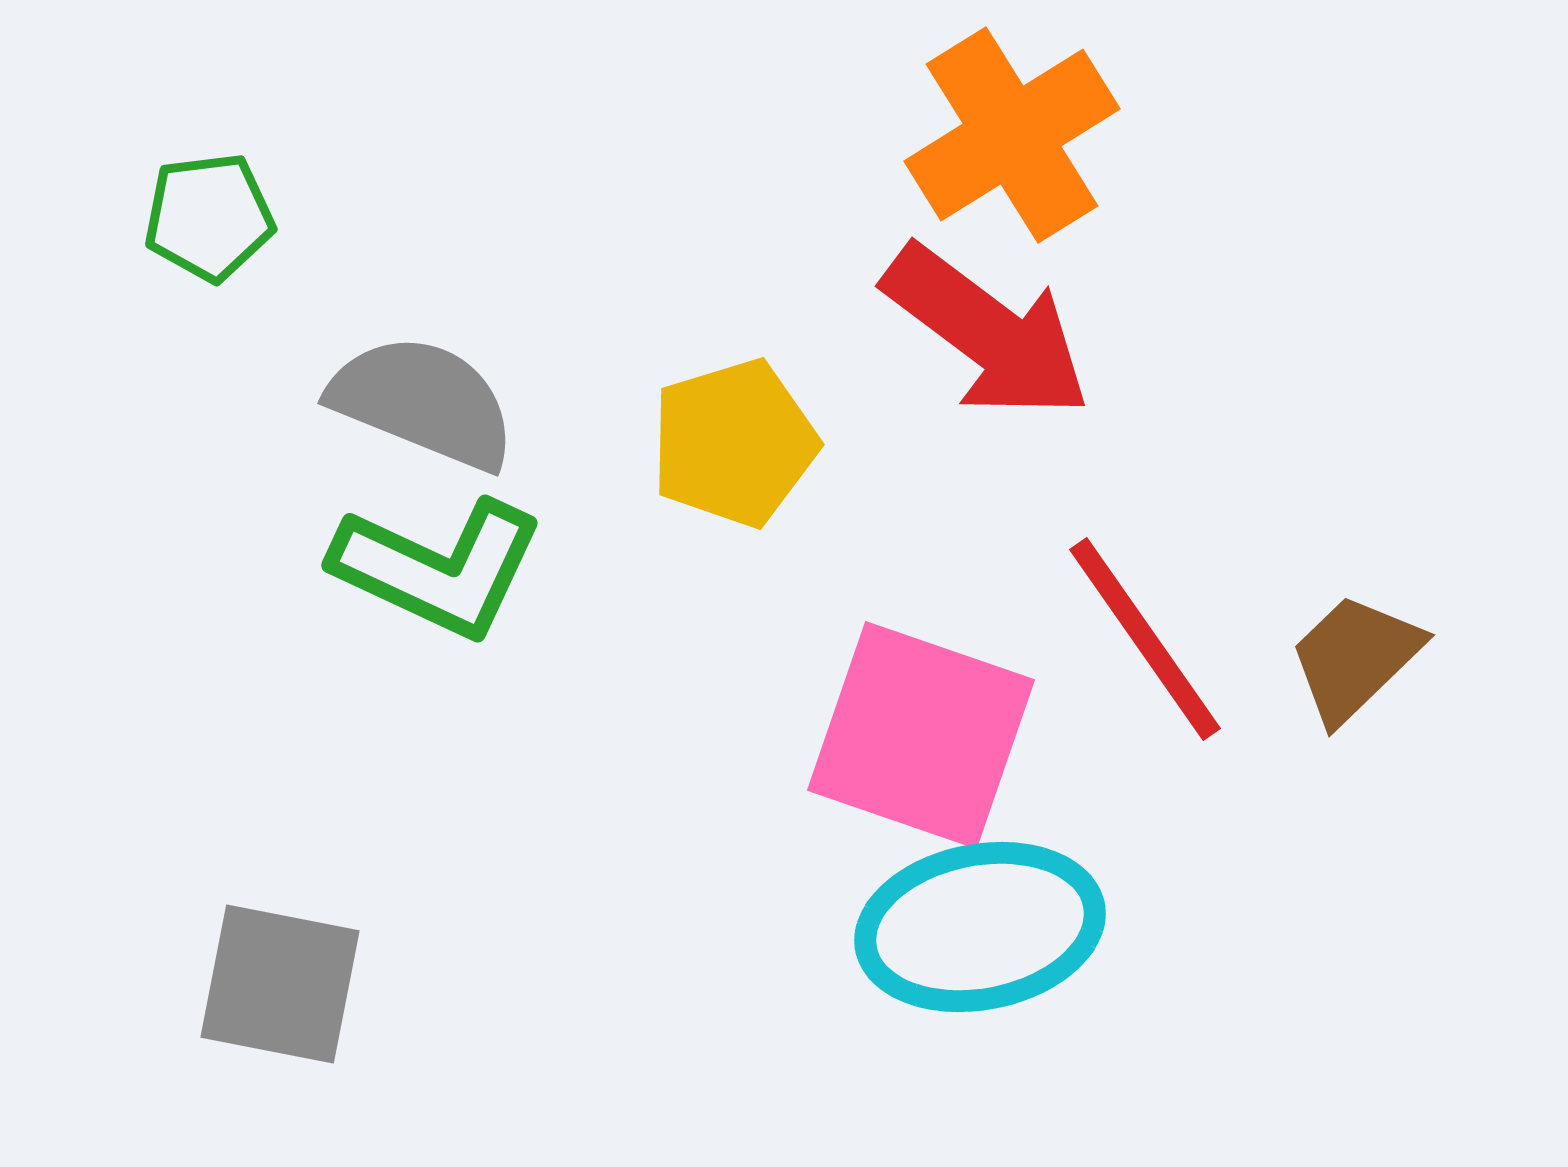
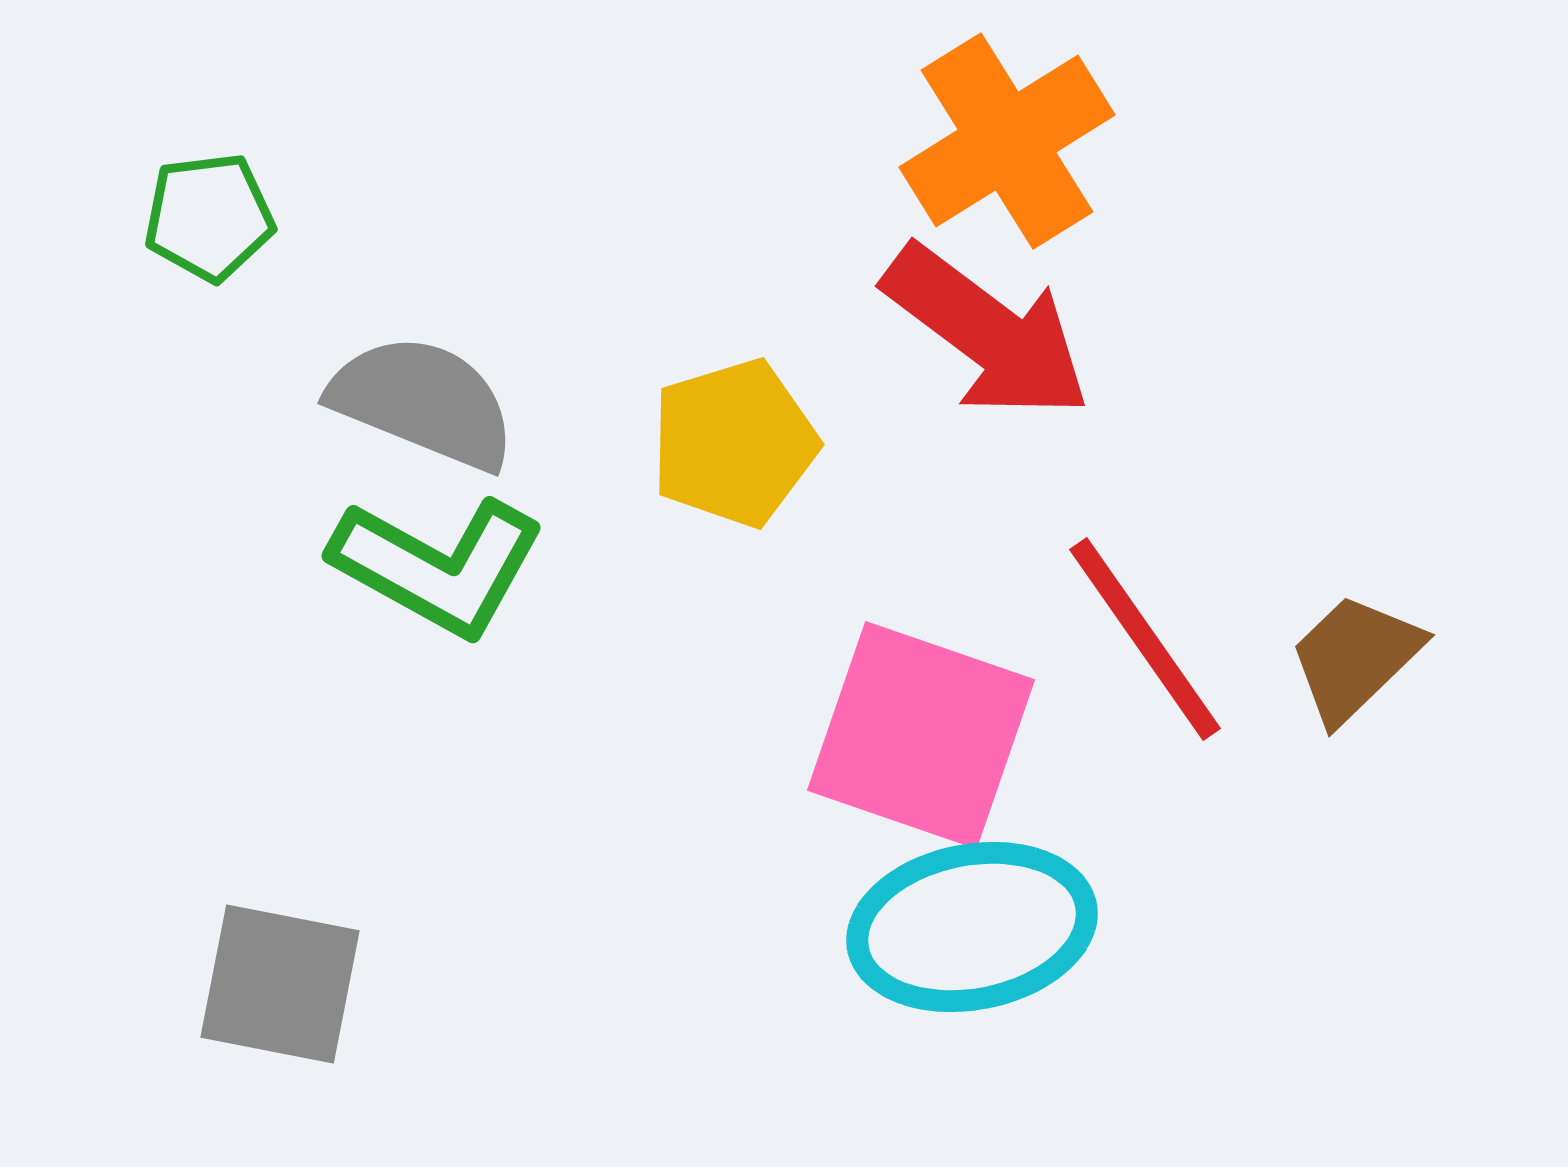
orange cross: moved 5 px left, 6 px down
green L-shape: moved 2 px up; rotated 4 degrees clockwise
cyan ellipse: moved 8 px left
